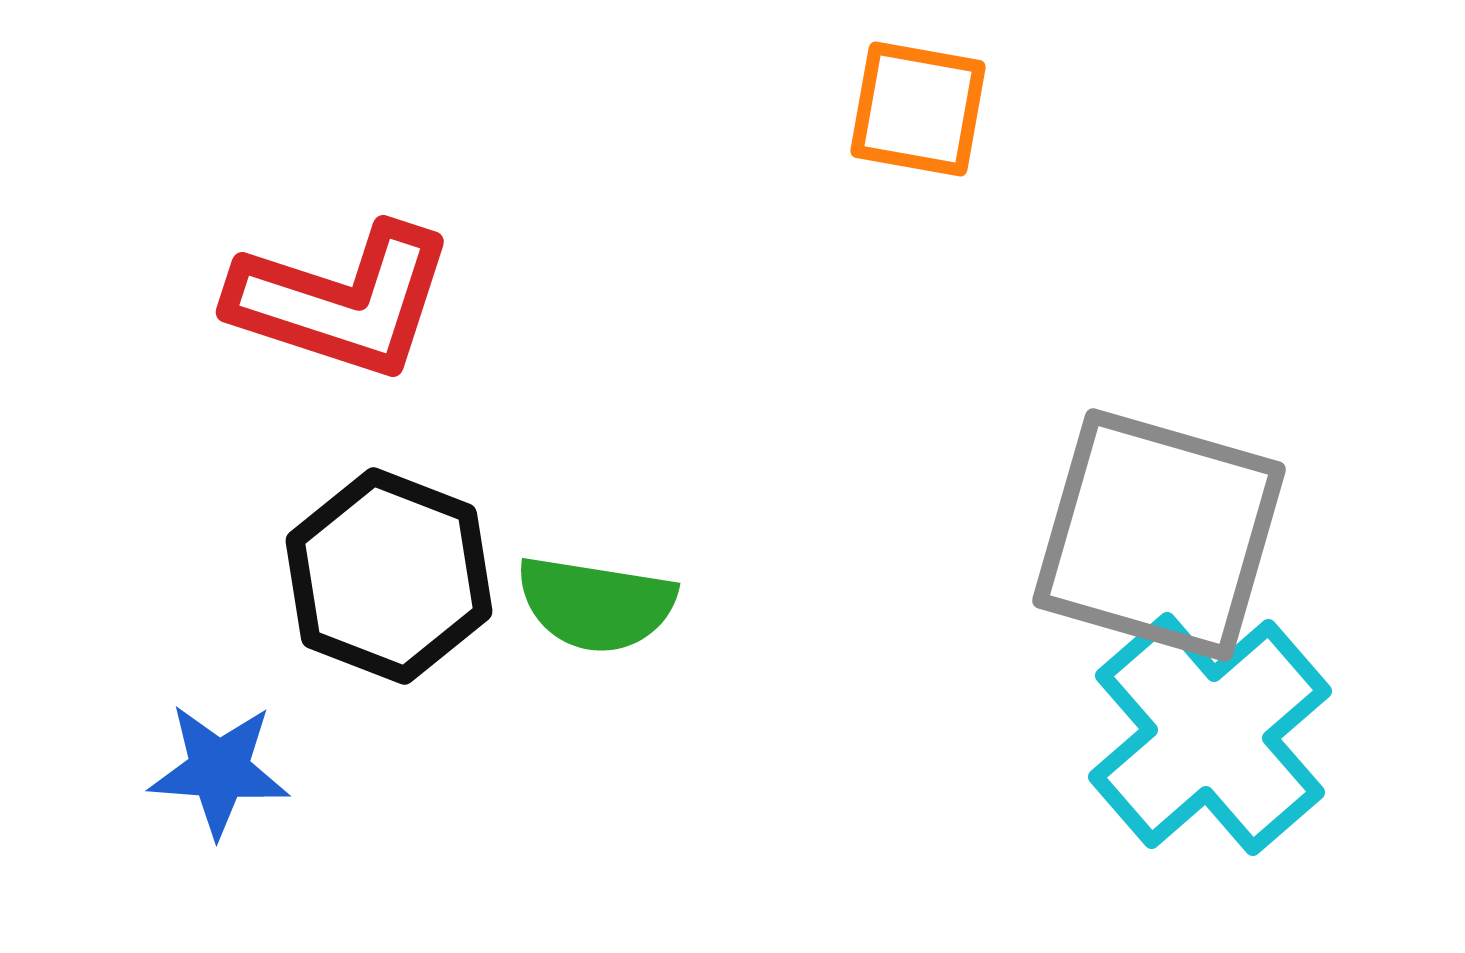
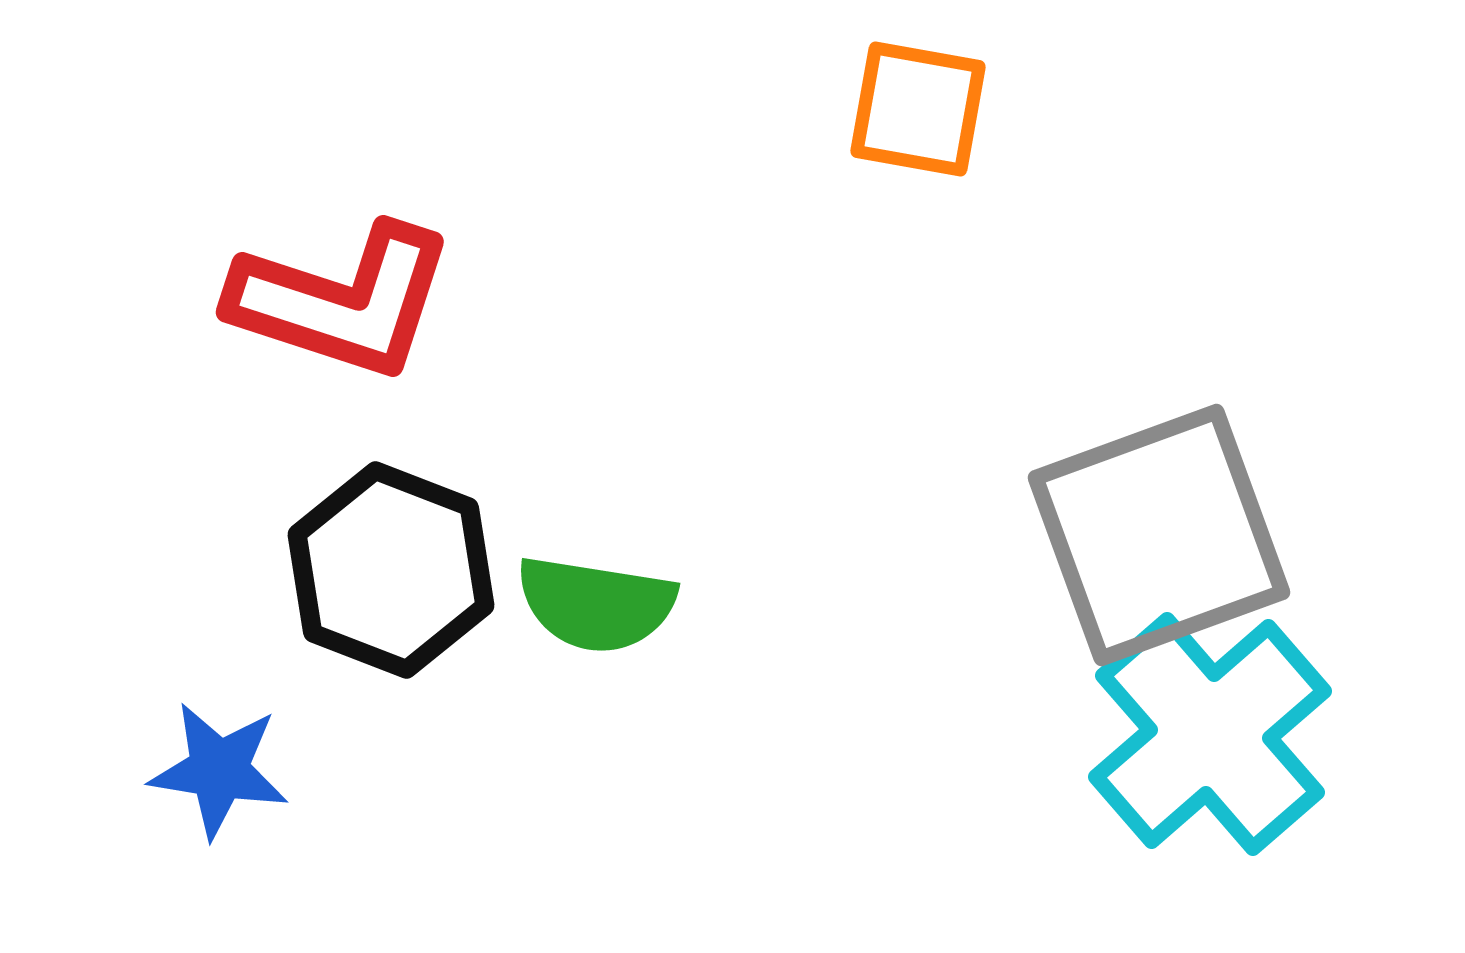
gray square: rotated 36 degrees counterclockwise
black hexagon: moved 2 px right, 6 px up
blue star: rotated 5 degrees clockwise
